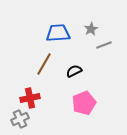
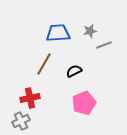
gray star: moved 1 px left, 2 px down; rotated 16 degrees clockwise
gray cross: moved 1 px right, 2 px down
